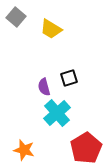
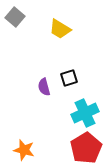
gray square: moved 1 px left
yellow trapezoid: moved 9 px right
cyan cross: moved 28 px right; rotated 16 degrees clockwise
